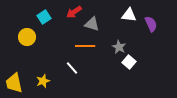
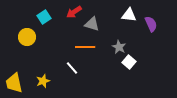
orange line: moved 1 px down
